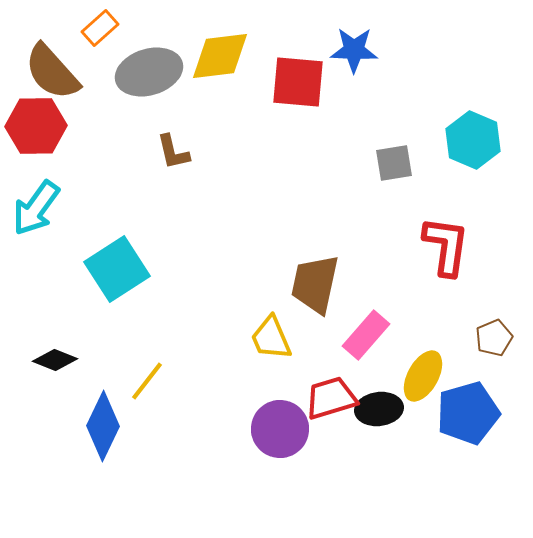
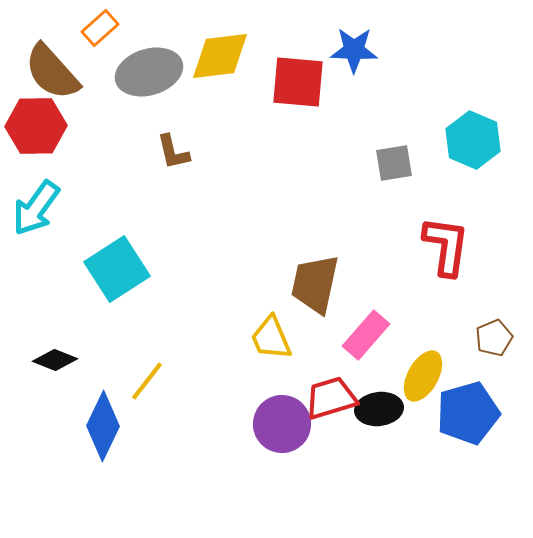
purple circle: moved 2 px right, 5 px up
